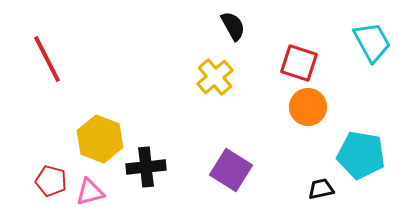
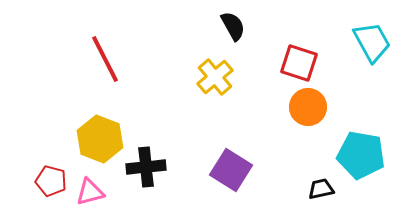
red line: moved 58 px right
